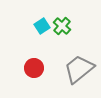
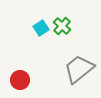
cyan square: moved 1 px left, 2 px down
red circle: moved 14 px left, 12 px down
